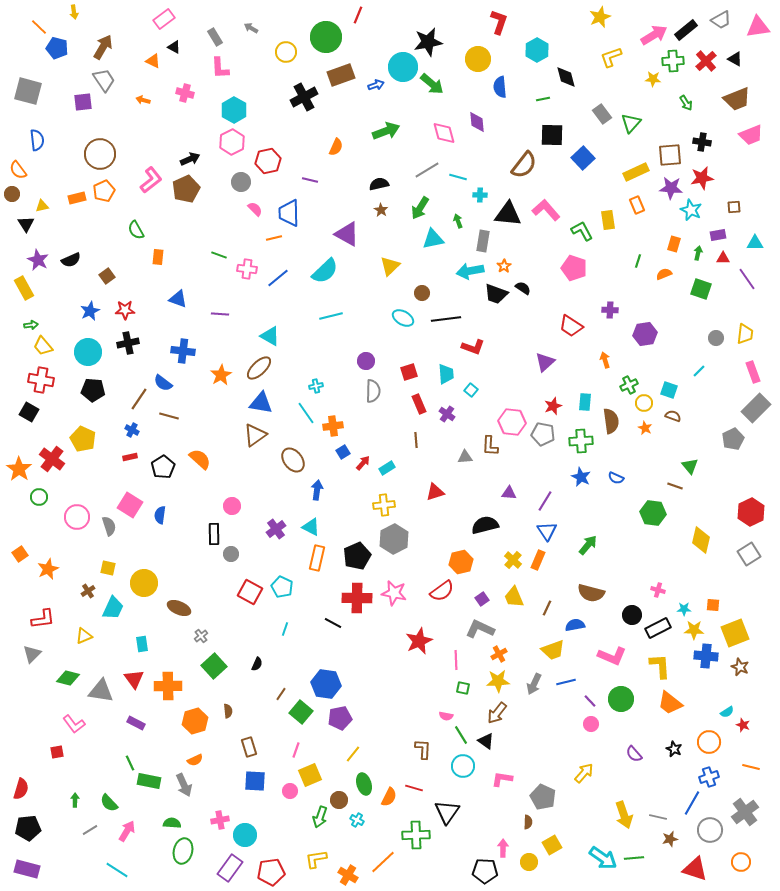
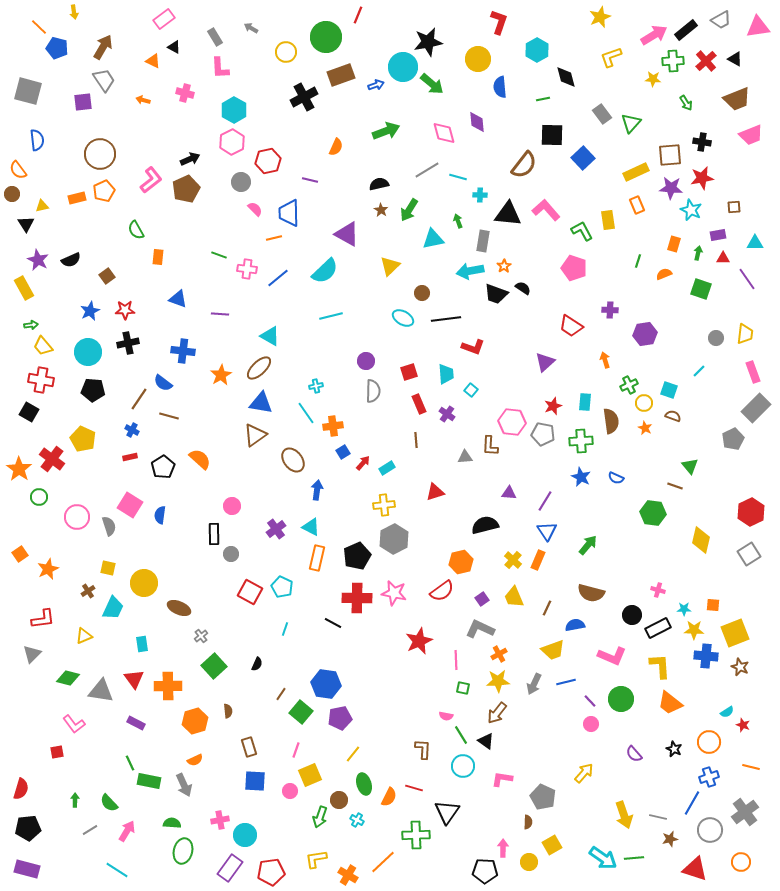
green arrow at (420, 208): moved 11 px left, 2 px down
